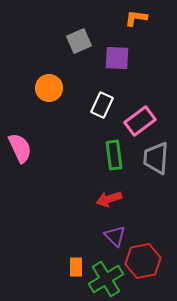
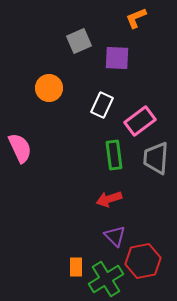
orange L-shape: rotated 30 degrees counterclockwise
